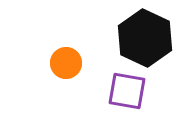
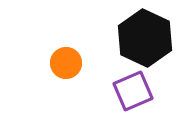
purple square: moved 6 px right; rotated 33 degrees counterclockwise
